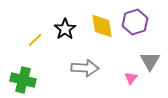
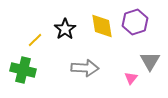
green cross: moved 10 px up
